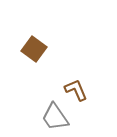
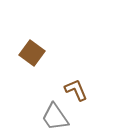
brown square: moved 2 px left, 4 px down
